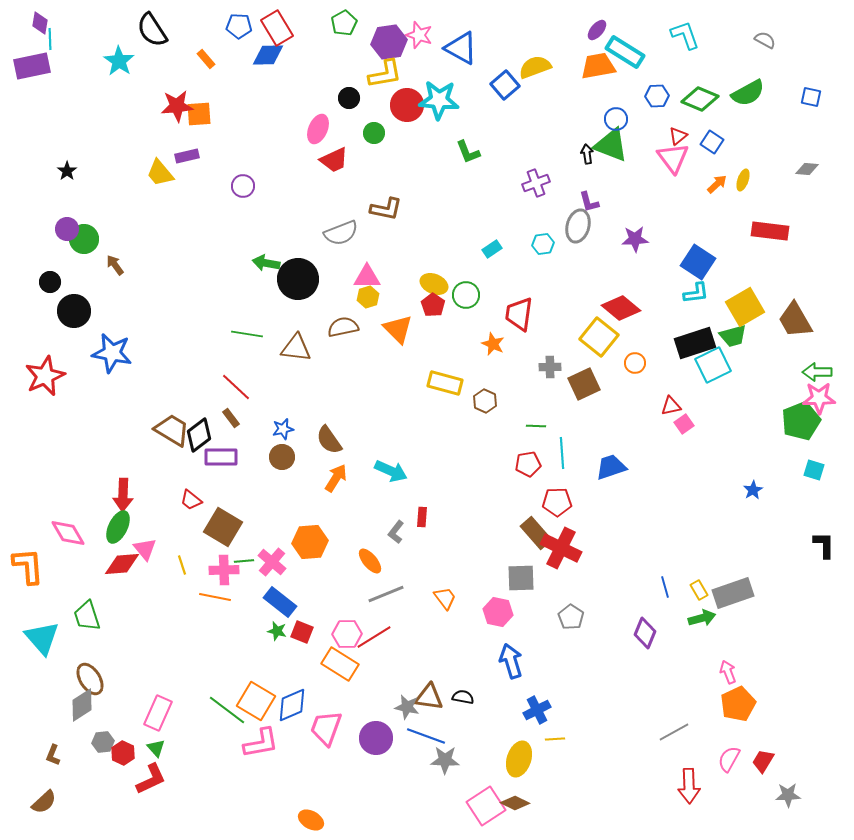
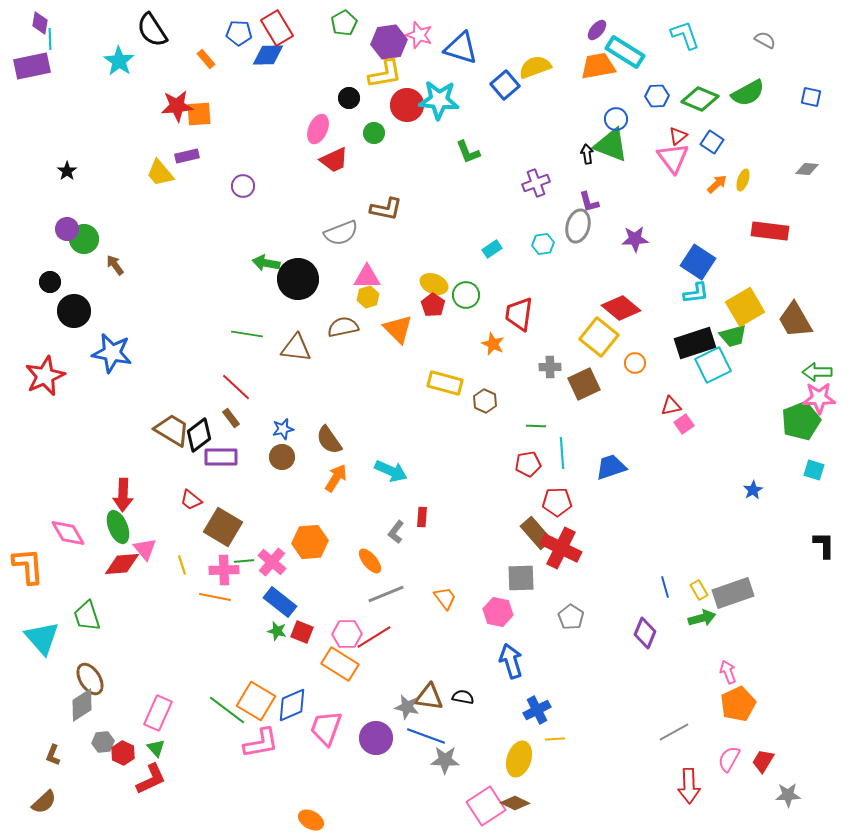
blue pentagon at (239, 26): moved 7 px down
blue triangle at (461, 48): rotated 12 degrees counterclockwise
green ellipse at (118, 527): rotated 48 degrees counterclockwise
